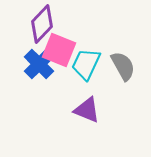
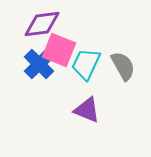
purple diamond: rotated 39 degrees clockwise
